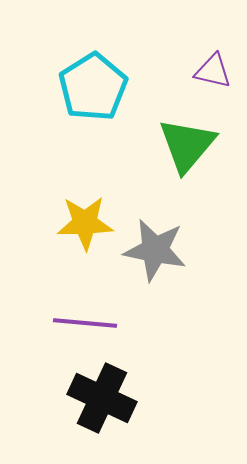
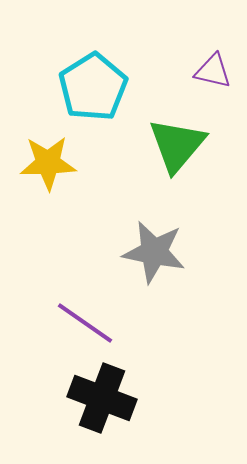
green triangle: moved 10 px left
yellow star: moved 37 px left, 60 px up
gray star: moved 1 px left, 2 px down
purple line: rotated 30 degrees clockwise
black cross: rotated 4 degrees counterclockwise
